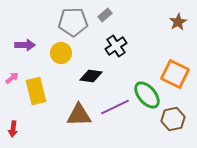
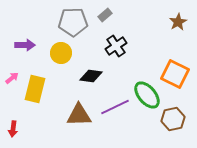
yellow rectangle: moved 1 px left, 2 px up; rotated 28 degrees clockwise
